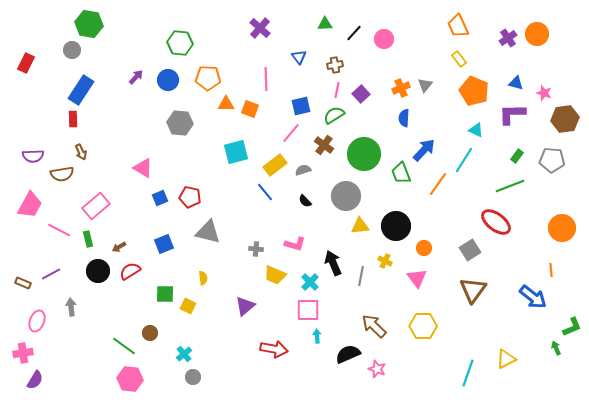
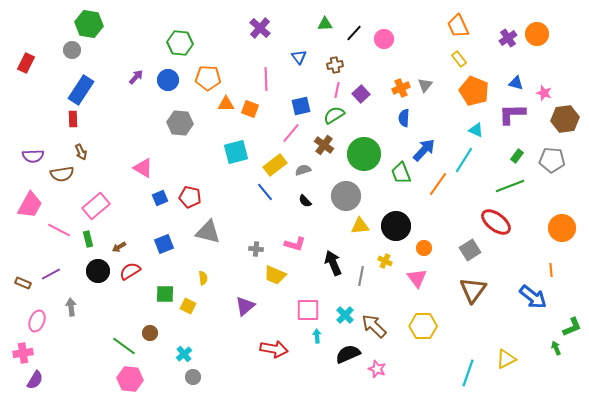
cyan cross at (310, 282): moved 35 px right, 33 px down
